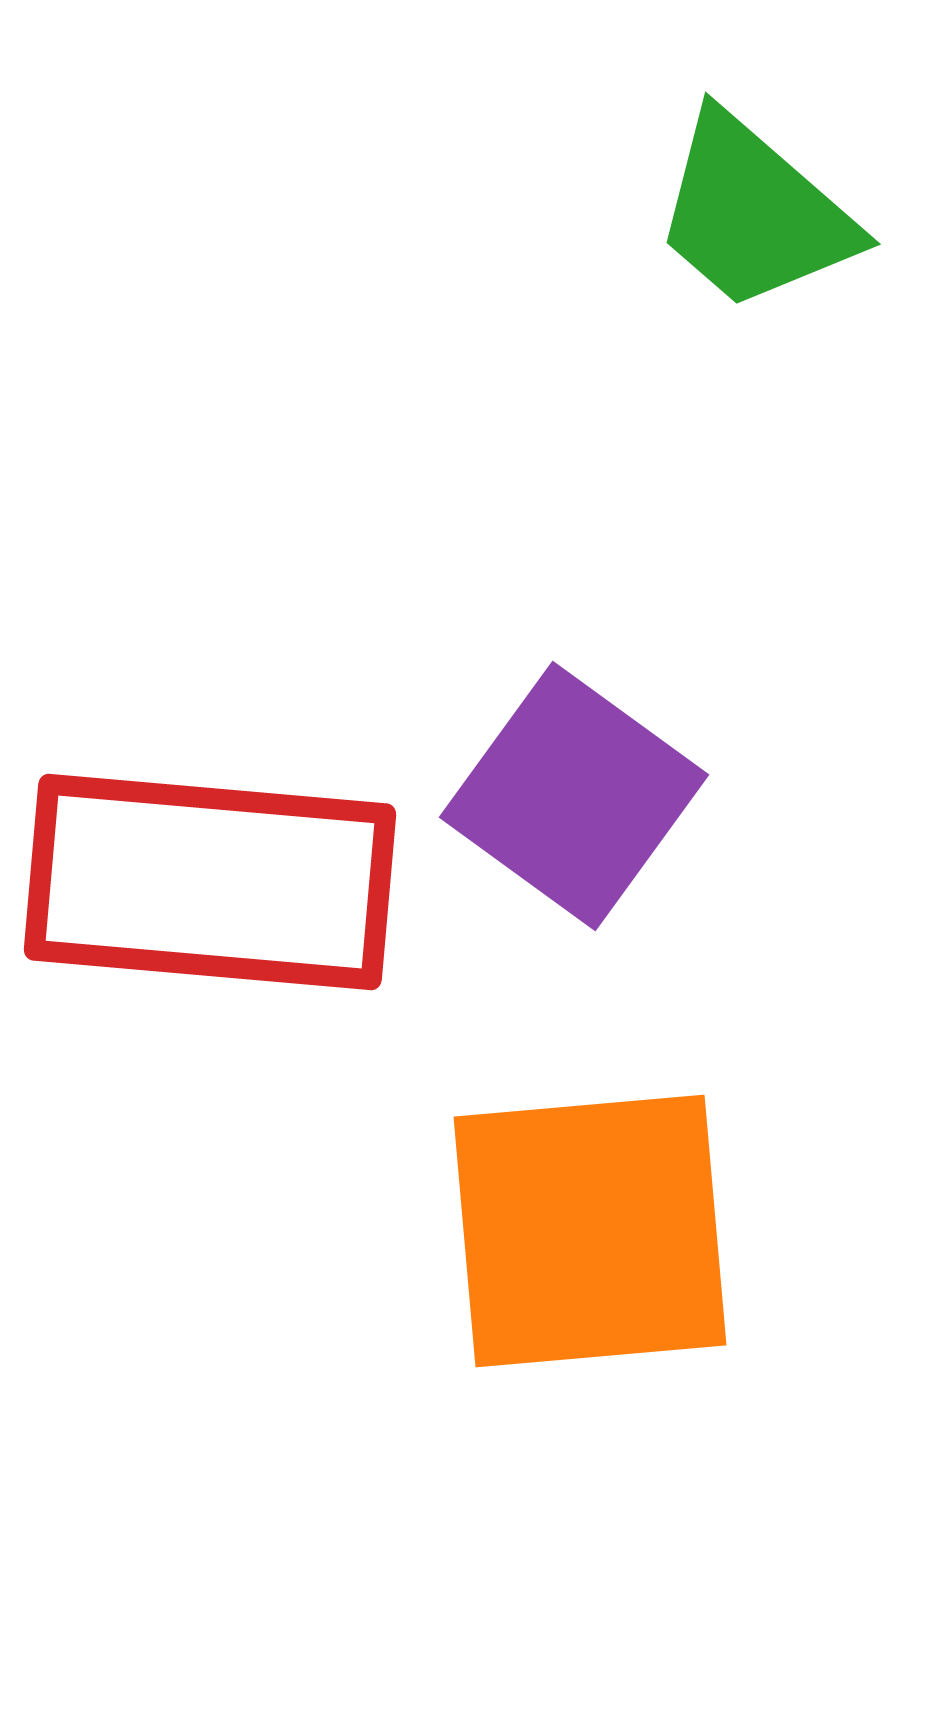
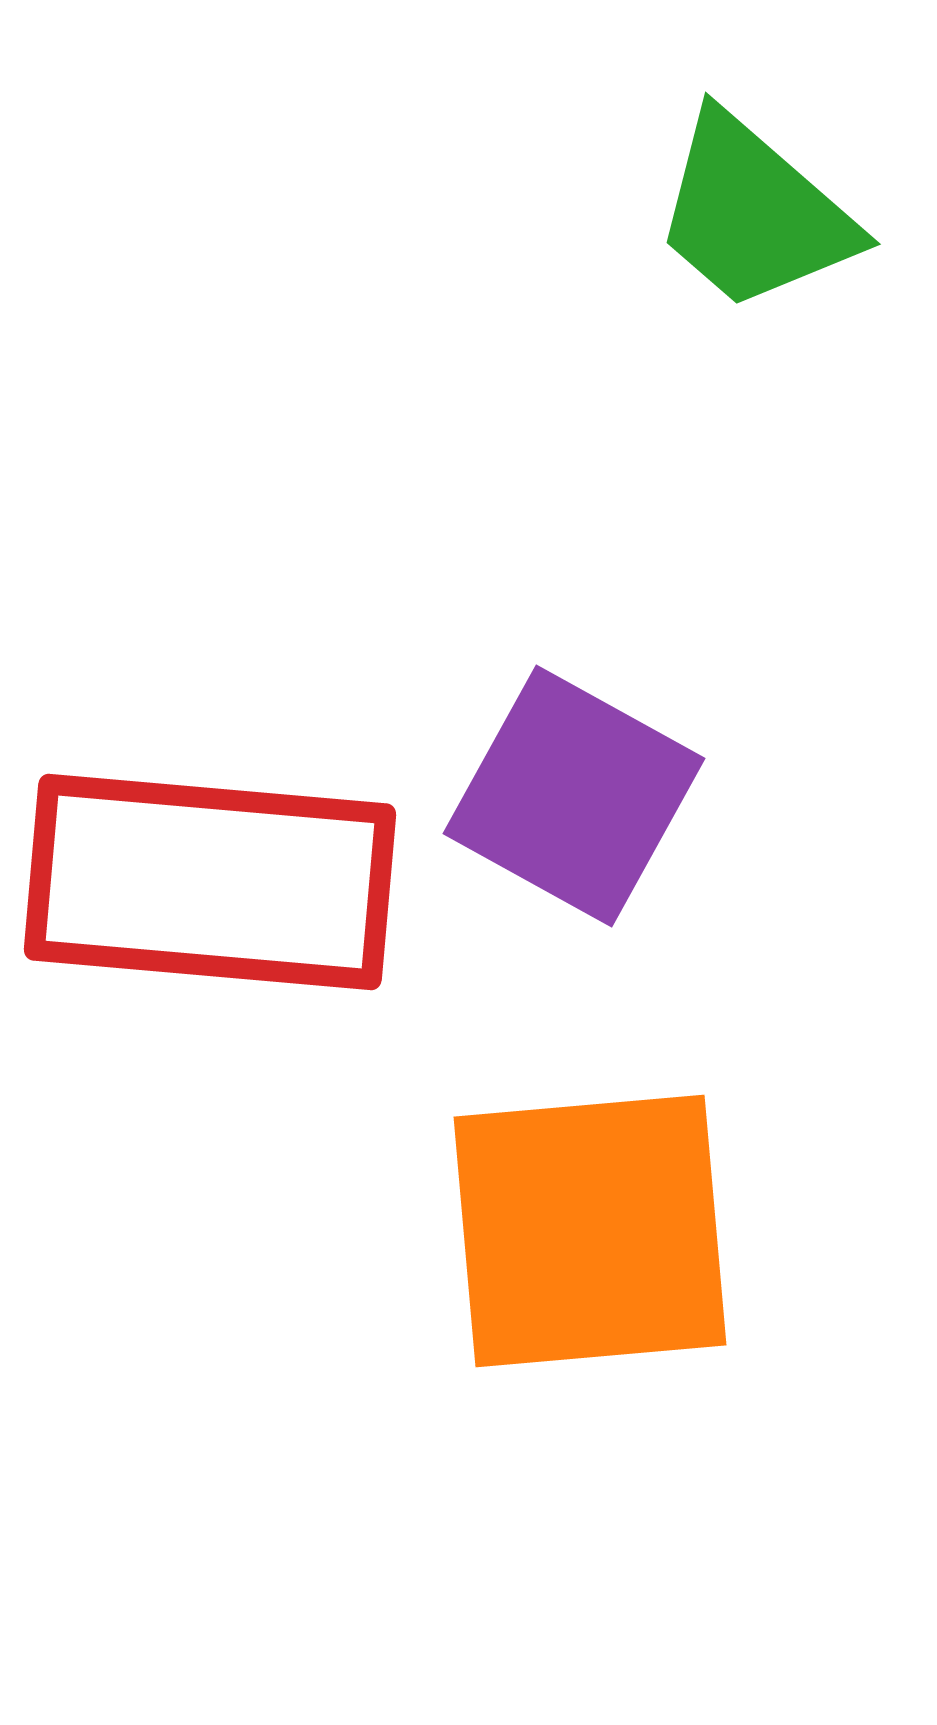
purple square: rotated 7 degrees counterclockwise
